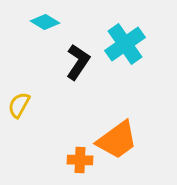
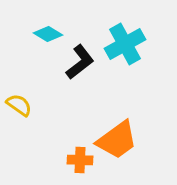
cyan diamond: moved 3 px right, 12 px down
cyan cross: rotated 6 degrees clockwise
black L-shape: moved 2 px right; rotated 18 degrees clockwise
yellow semicircle: rotated 96 degrees clockwise
